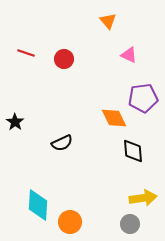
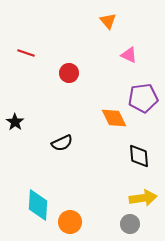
red circle: moved 5 px right, 14 px down
black diamond: moved 6 px right, 5 px down
